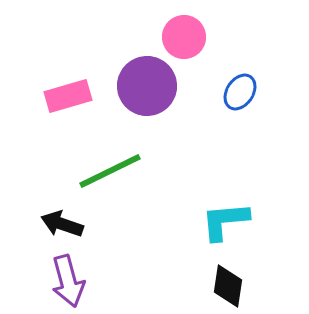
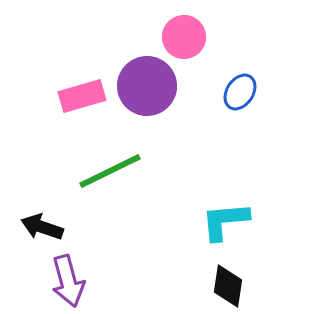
pink rectangle: moved 14 px right
black arrow: moved 20 px left, 3 px down
